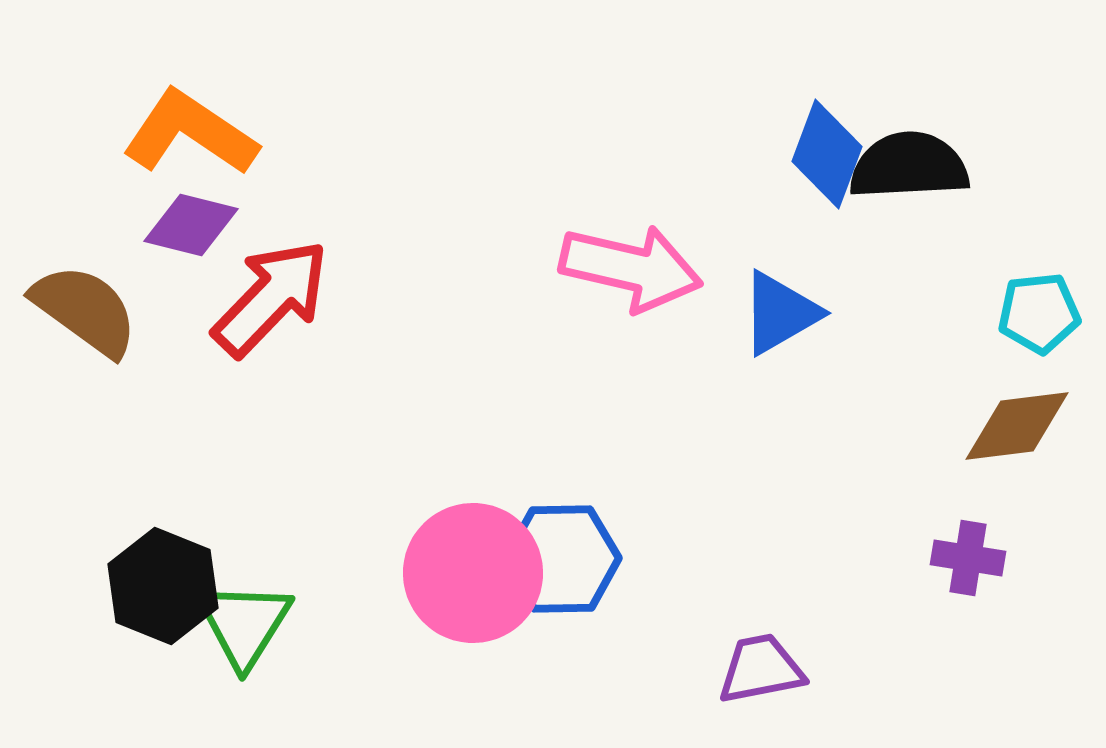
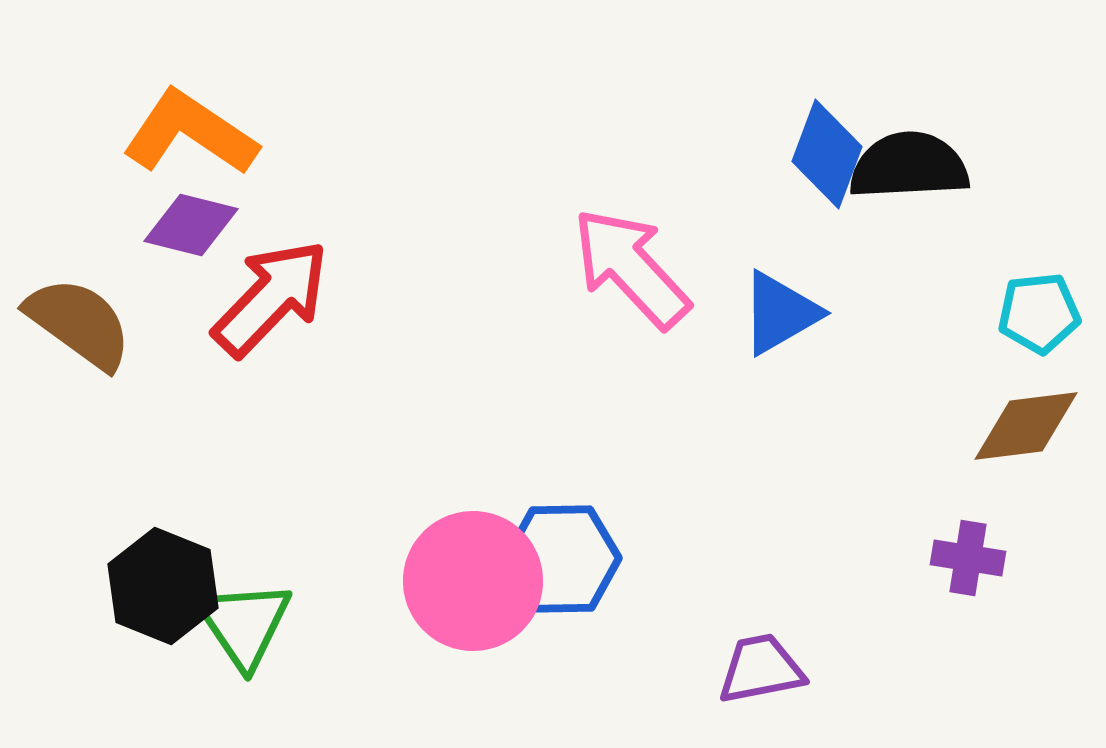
pink arrow: rotated 146 degrees counterclockwise
brown semicircle: moved 6 px left, 13 px down
brown diamond: moved 9 px right
pink circle: moved 8 px down
green triangle: rotated 6 degrees counterclockwise
